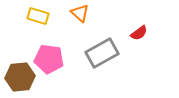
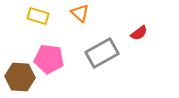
brown hexagon: rotated 8 degrees clockwise
